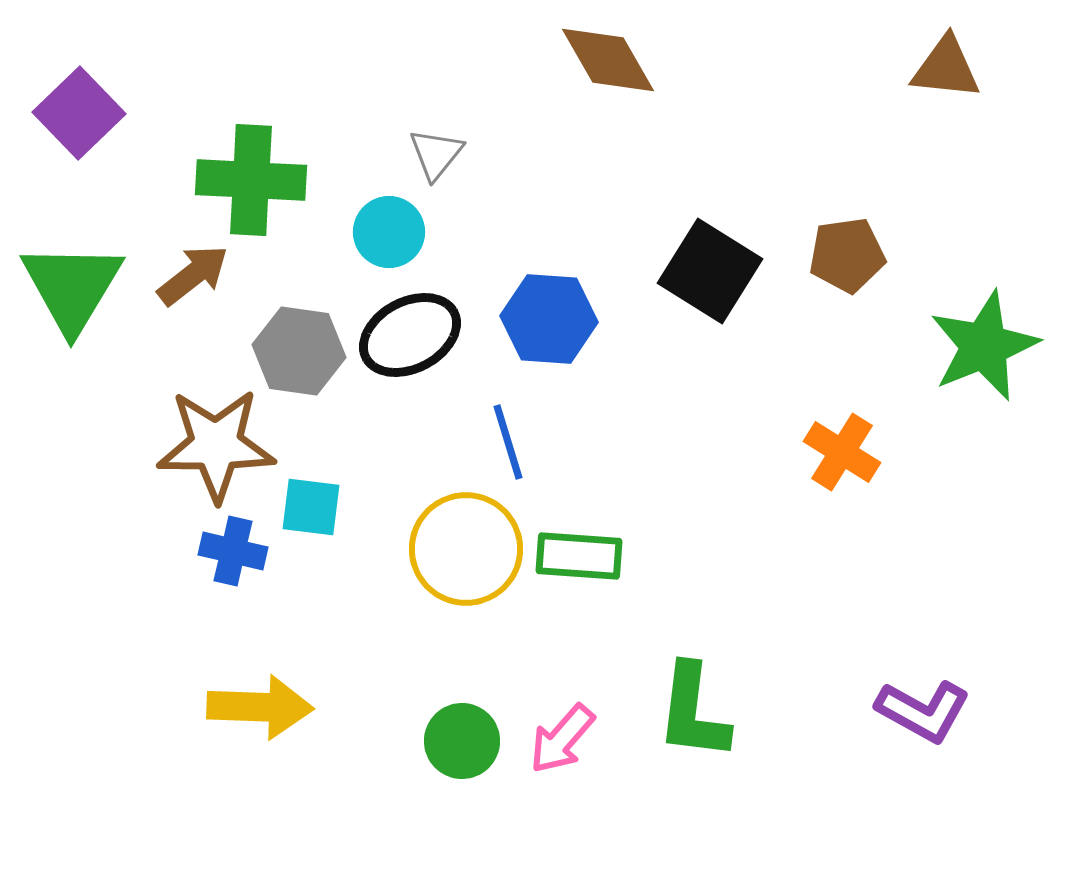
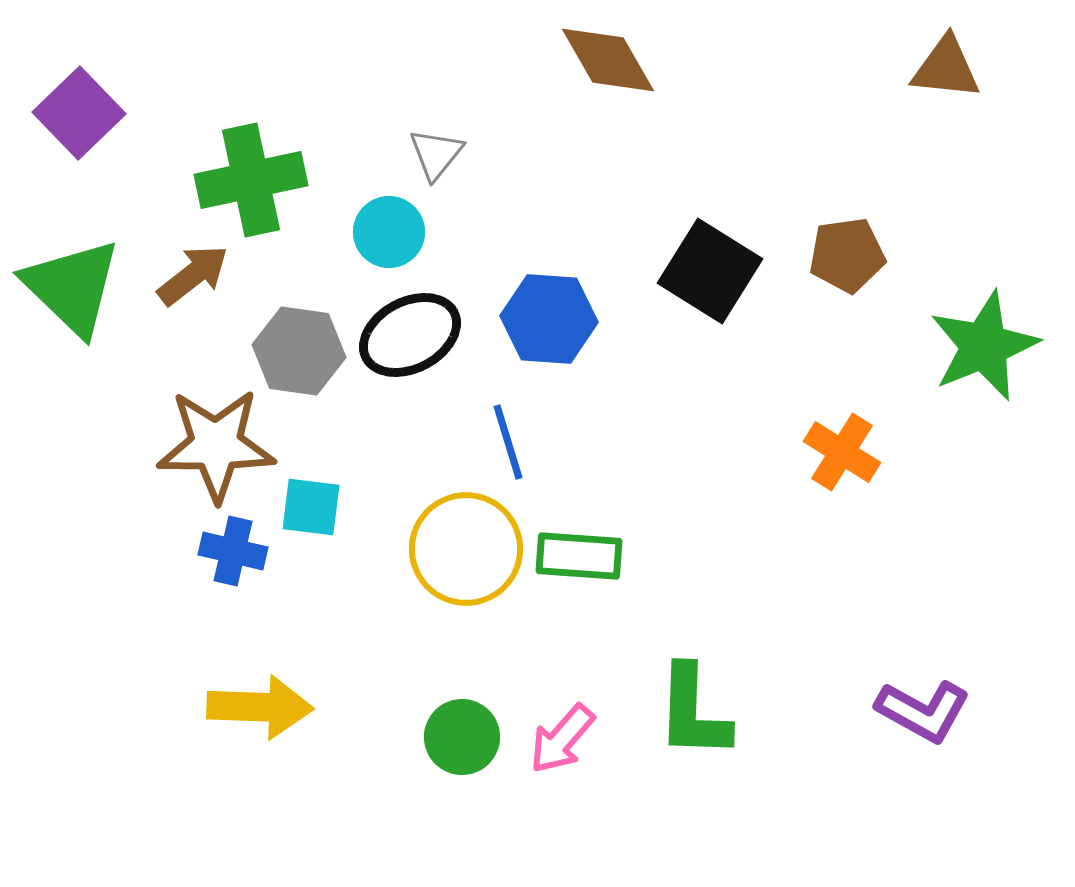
green cross: rotated 15 degrees counterclockwise
green triangle: rotated 17 degrees counterclockwise
green L-shape: rotated 5 degrees counterclockwise
green circle: moved 4 px up
